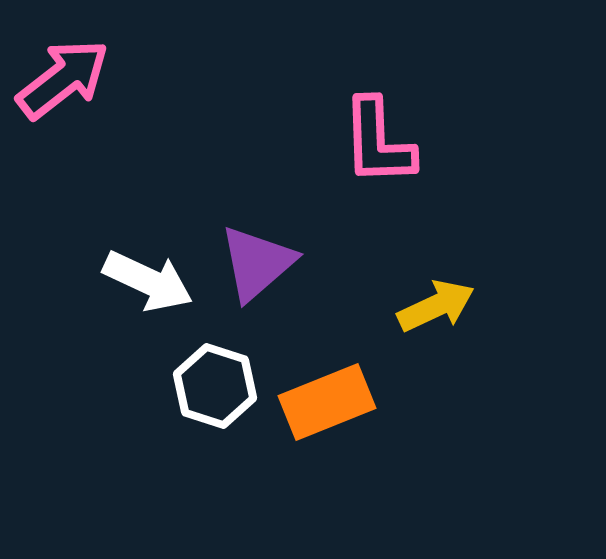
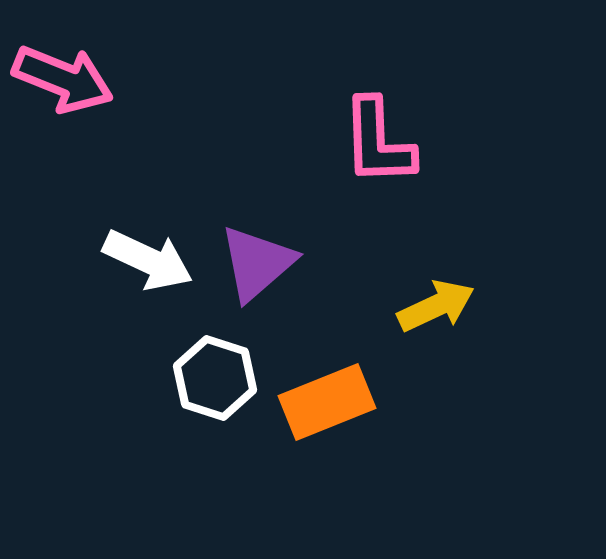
pink arrow: rotated 60 degrees clockwise
white arrow: moved 21 px up
white hexagon: moved 8 px up
